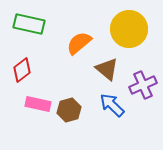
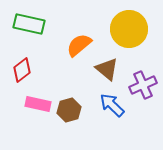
orange semicircle: moved 2 px down
